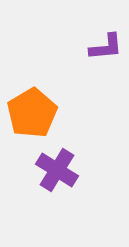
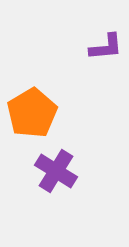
purple cross: moved 1 px left, 1 px down
